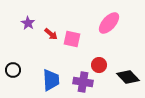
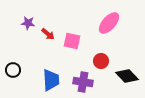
purple star: rotated 24 degrees counterclockwise
red arrow: moved 3 px left
pink square: moved 2 px down
red circle: moved 2 px right, 4 px up
black diamond: moved 1 px left, 1 px up
